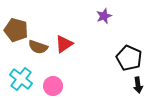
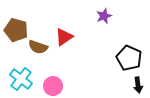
red triangle: moved 7 px up
